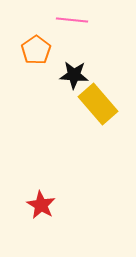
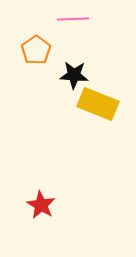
pink line: moved 1 px right, 1 px up; rotated 8 degrees counterclockwise
yellow rectangle: rotated 27 degrees counterclockwise
